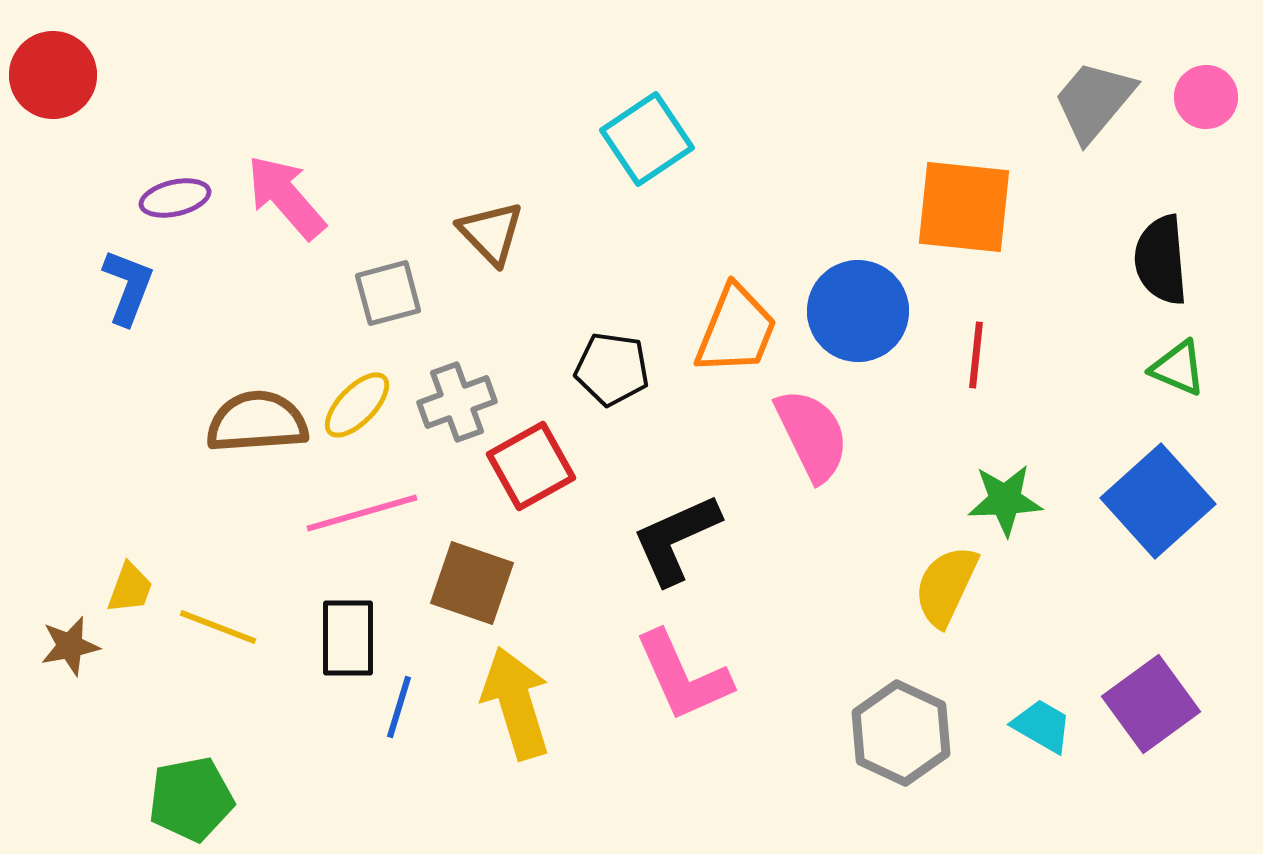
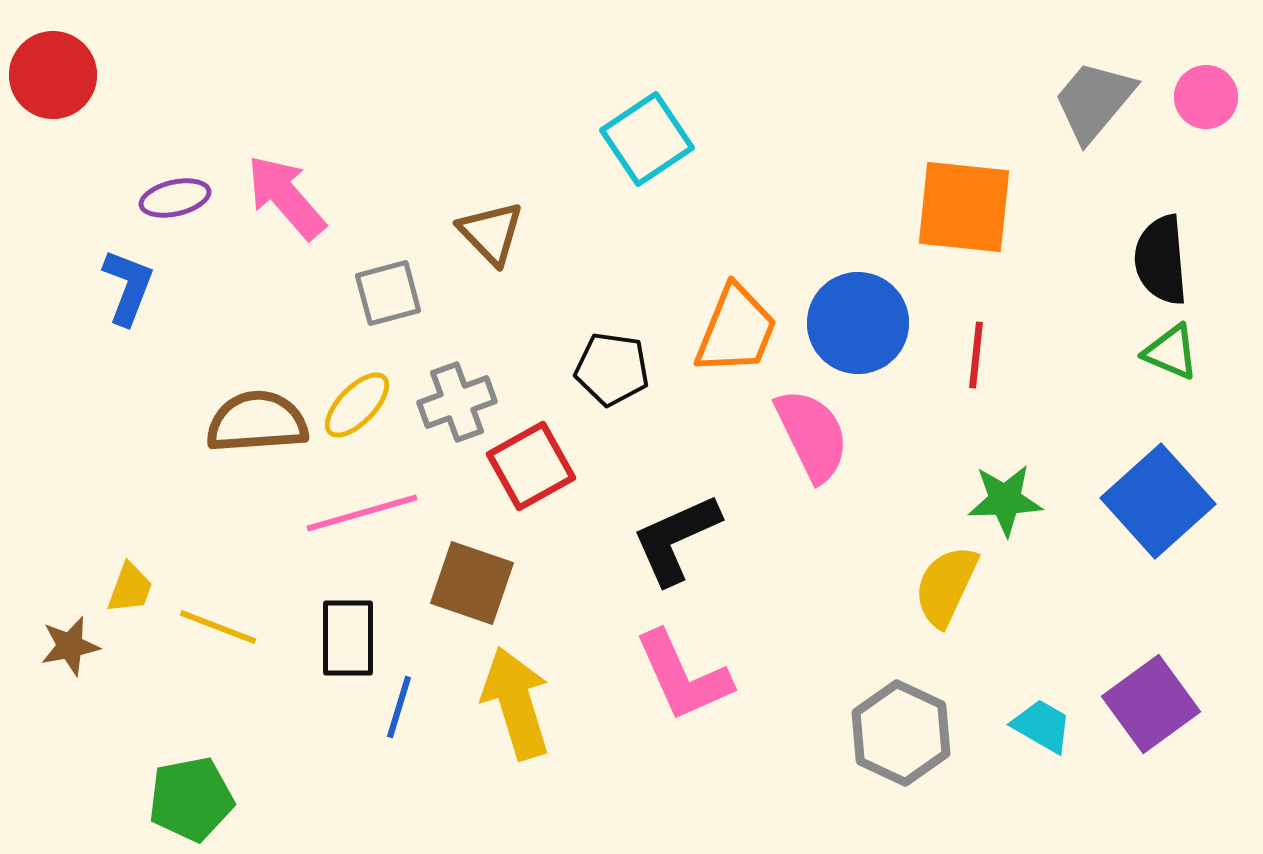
blue circle: moved 12 px down
green triangle: moved 7 px left, 16 px up
